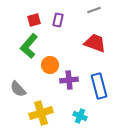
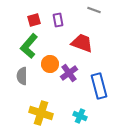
gray line: rotated 40 degrees clockwise
purple rectangle: rotated 24 degrees counterclockwise
red trapezoid: moved 13 px left
orange circle: moved 1 px up
purple cross: moved 7 px up; rotated 30 degrees counterclockwise
gray semicircle: moved 4 px right, 13 px up; rotated 42 degrees clockwise
yellow cross: rotated 35 degrees clockwise
